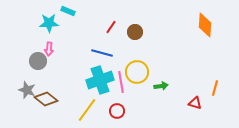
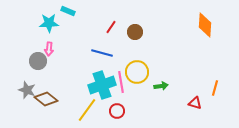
cyan cross: moved 2 px right, 5 px down
